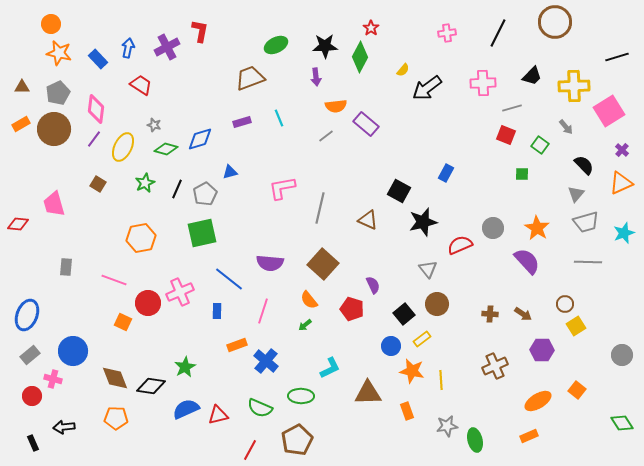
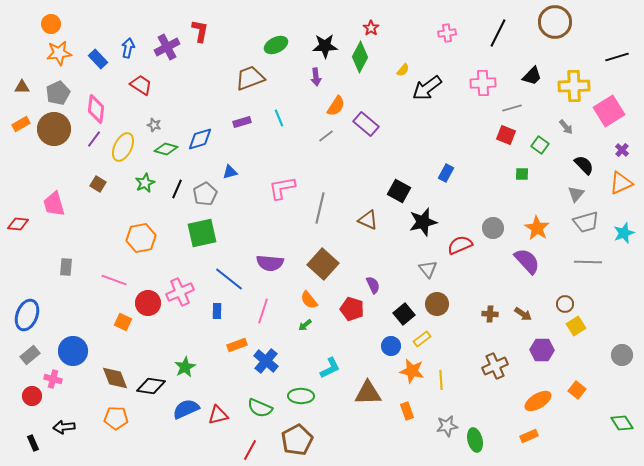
orange star at (59, 53): rotated 20 degrees counterclockwise
orange semicircle at (336, 106): rotated 50 degrees counterclockwise
